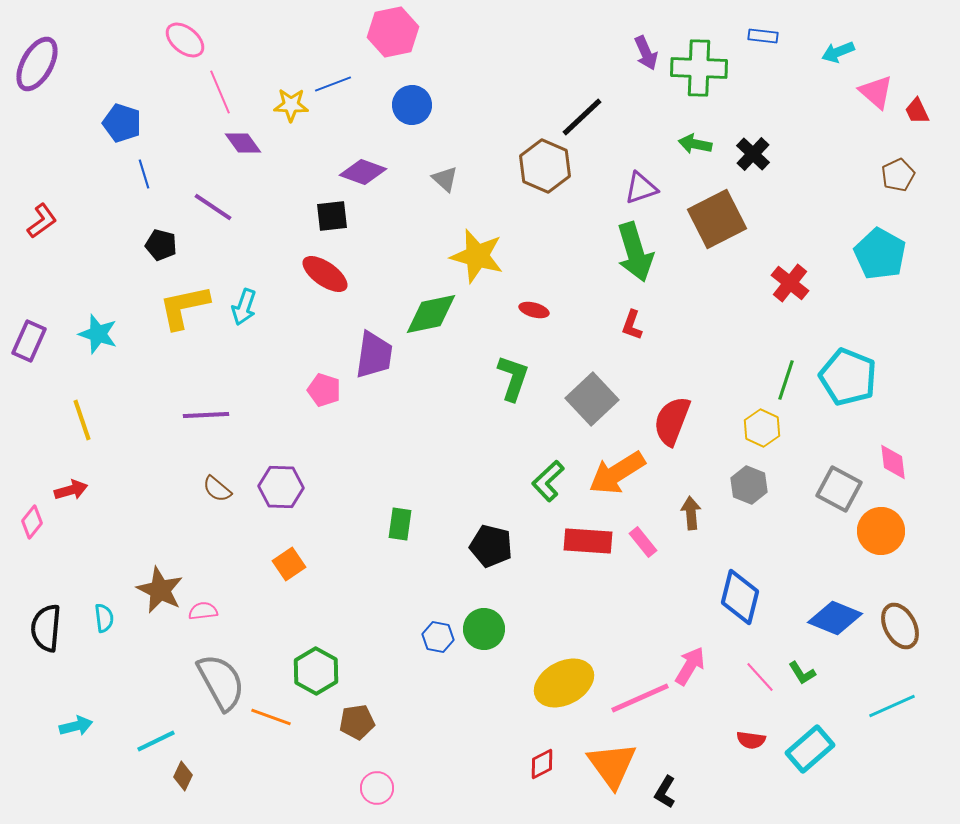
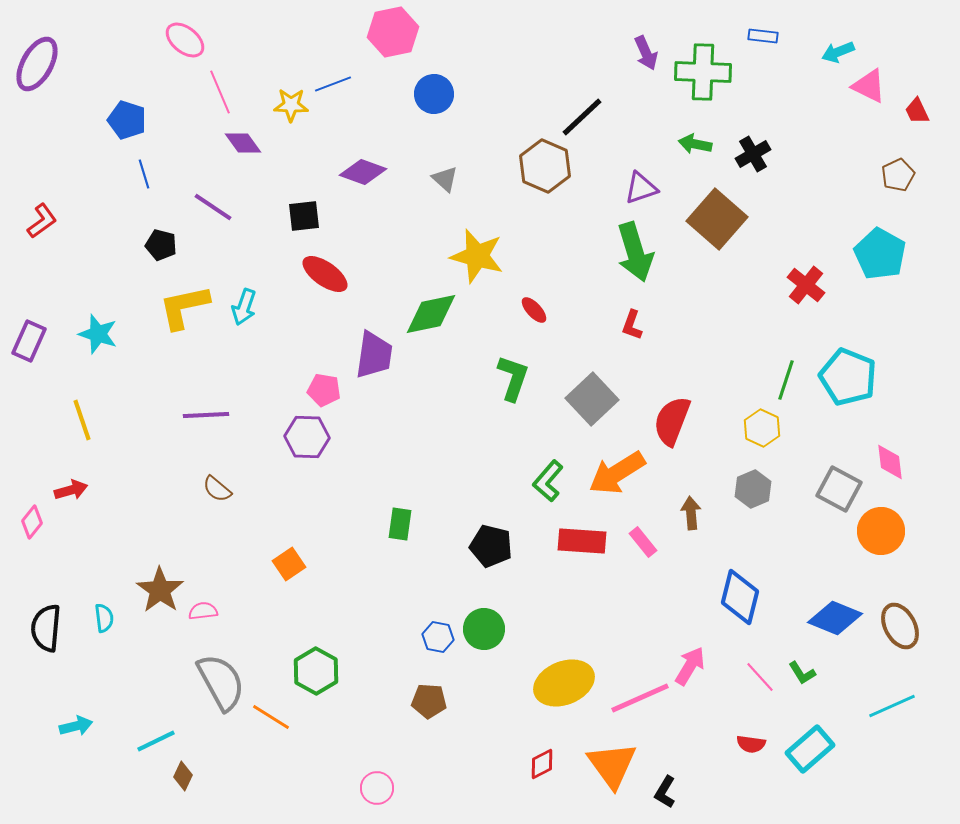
green cross at (699, 68): moved 4 px right, 4 px down
pink triangle at (876, 92): moved 7 px left, 6 px up; rotated 15 degrees counterclockwise
blue circle at (412, 105): moved 22 px right, 11 px up
blue pentagon at (122, 123): moved 5 px right, 3 px up
black cross at (753, 154): rotated 16 degrees clockwise
black square at (332, 216): moved 28 px left
brown square at (717, 219): rotated 22 degrees counterclockwise
red cross at (790, 283): moved 16 px right, 2 px down
red ellipse at (534, 310): rotated 32 degrees clockwise
pink pentagon at (324, 390): rotated 8 degrees counterclockwise
pink diamond at (893, 462): moved 3 px left
green L-shape at (548, 481): rotated 6 degrees counterclockwise
gray hexagon at (749, 485): moved 4 px right, 4 px down; rotated 15 degrees clockwise
purple hexagon at (281, 487): moved 26 px right, 50 px up
red rectangle at (588, 541): moved 6 px left
brown star at (160, 590): rotated 9 degrees clockwise
yellow ellipse at (564, 683): rotated 6 degrees clockwise
orange line at (271, 717): rotated 12 degrees clockwise
brown pentagon at (357, 722): moved 72 px right, 21 px up; rotated 12 degrees clockwise
red semicircle at (751, 740): moved 4 px down
